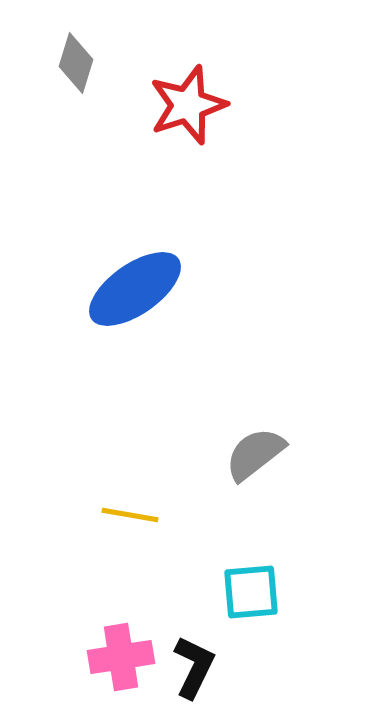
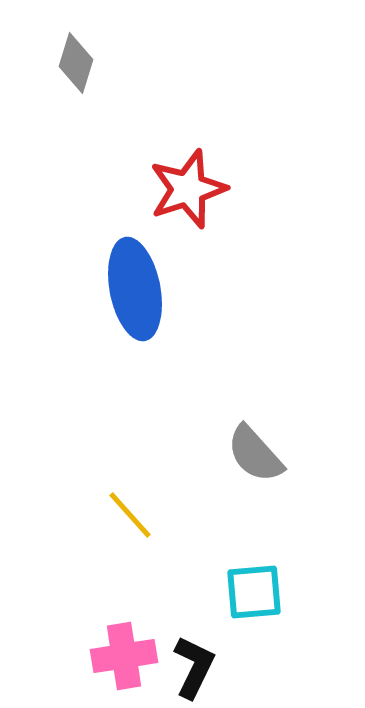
red star: moved 84 px down
blue ellipse: rotated 66 degrees counterclockwise
gray semicircle: rotated 94 degrees counterclockwise
yellow line: rotated 38 degrees clockwise
cyan square: moved 3 px right
pink cross: moved 3 px right, 1 px up
